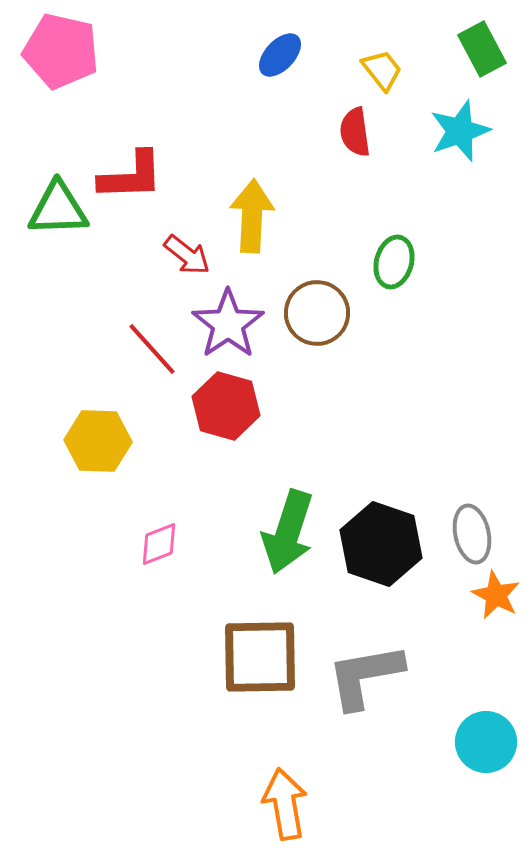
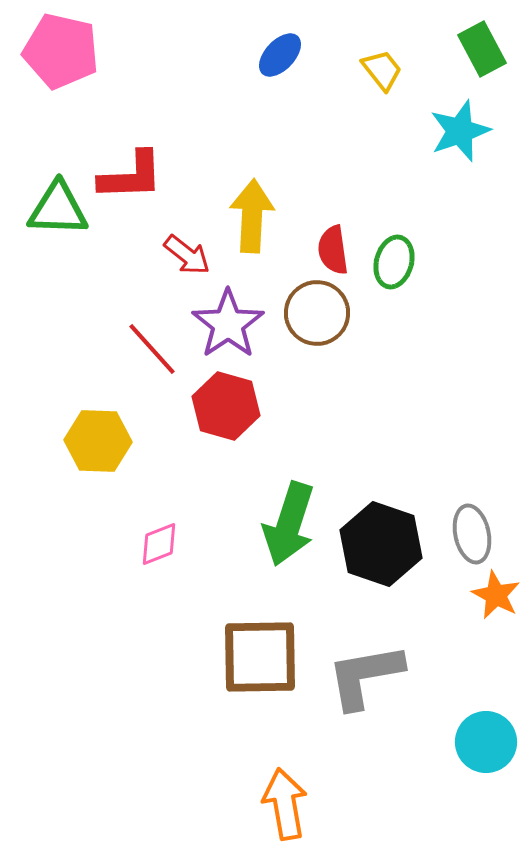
red semicircle: moved 22 px left, 118 px down
green triangle: rotated 4 degrees clockwise
green arrow: moved 1 px right, 8 px up
